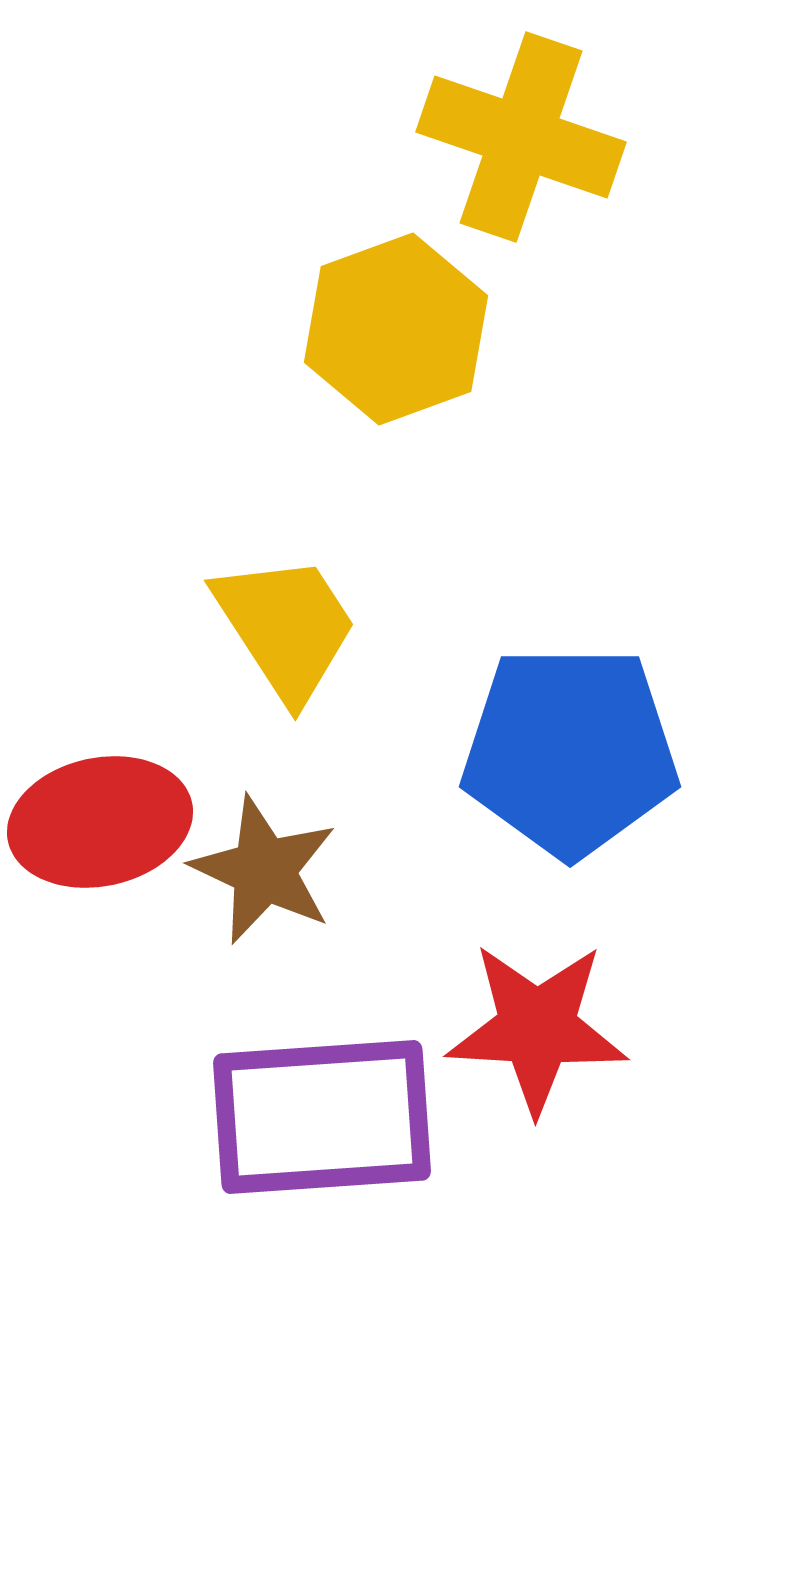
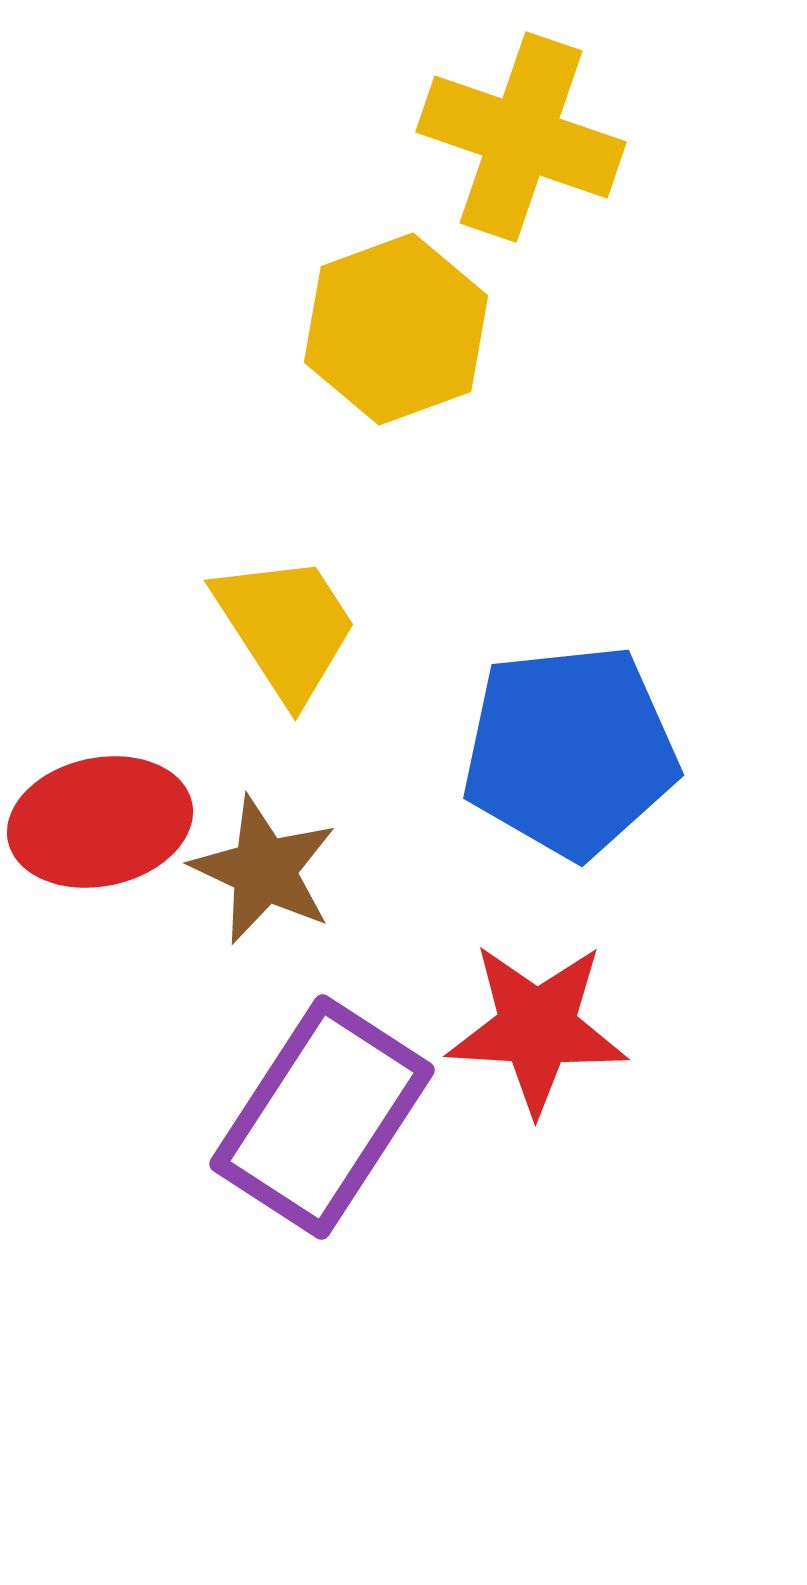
blue pentagon: rotated 6 degrees counterclockwise
purple rectangle: rotated 53 degrees counterclockwise
